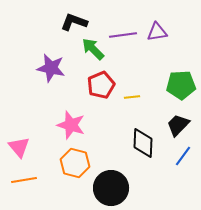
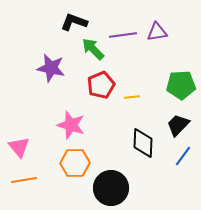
orange hexagon: rotated 16 degrees counterclockwise
